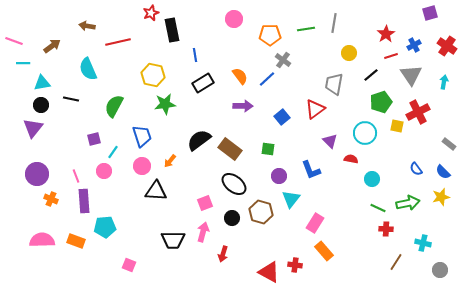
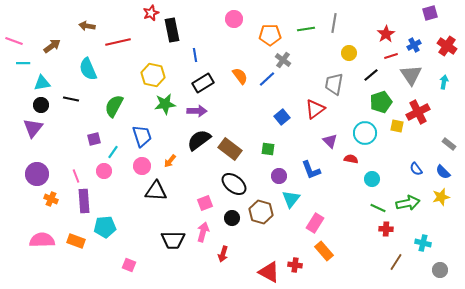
purple arrow at (243, 106): moved 46 px left, 5 px down
